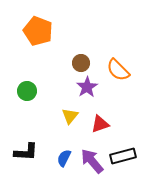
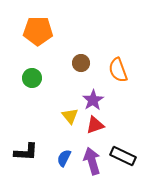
orange pentagon: rotated 20 degrees counterclockwise
orange semicircle: rotated 25 degrees clockwise
purple star: moved 6 px right, 13 px down
green circle: moved 5 px right, 13 px up
yellow triangle: rotated 18 degrees counterclockwise
red triangle: moved 5 px left, 1 px down
black rectangle: rotated 40 degrees clockwise
purple arrow: rotated 24 degrees clockwise
